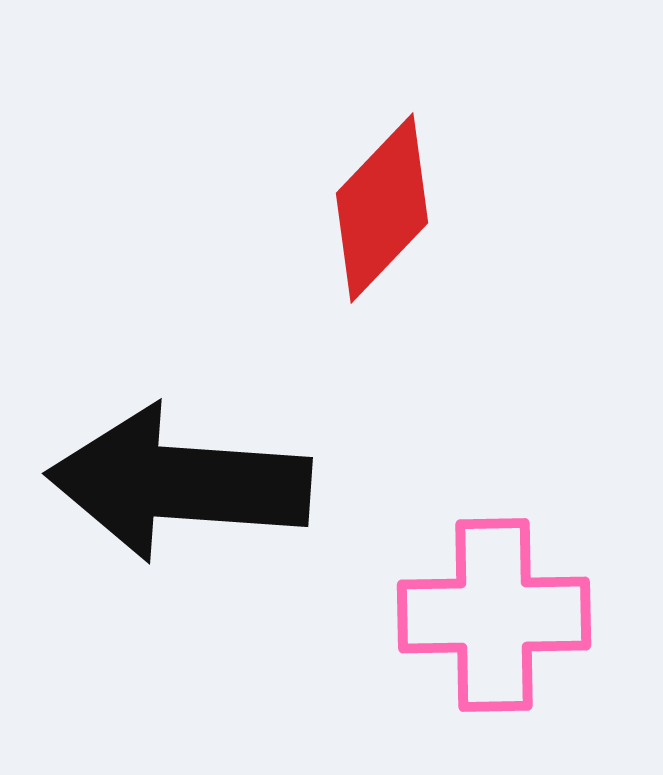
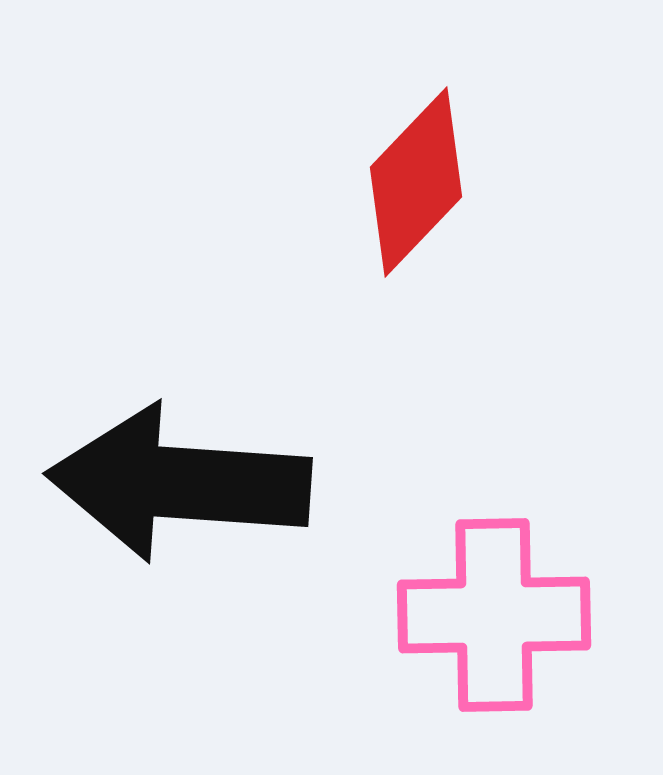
red diamond: moved 34 px right, 26 px up
